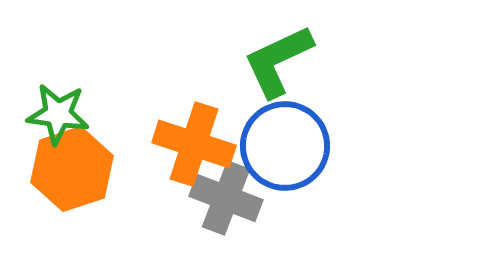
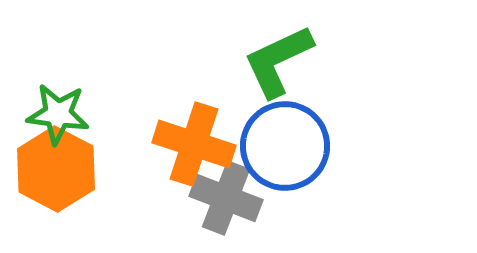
orange hexagon: moved 16 px left; rotated 14 degrees counterclockwise
